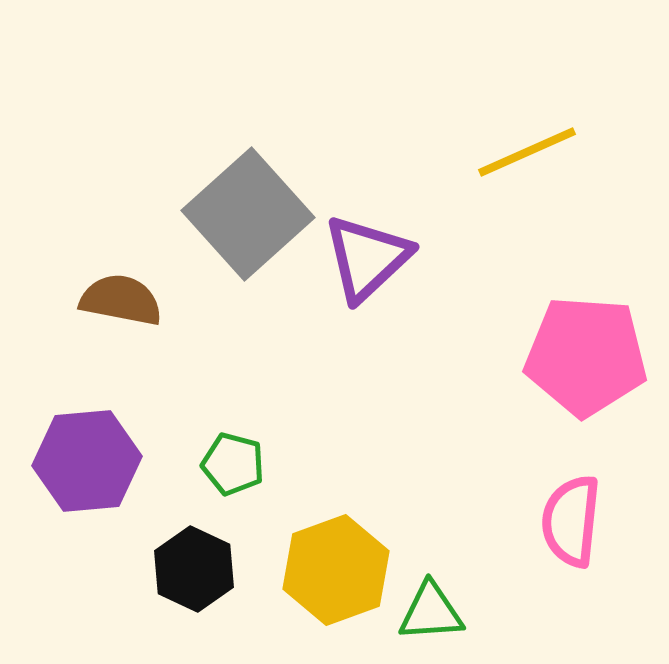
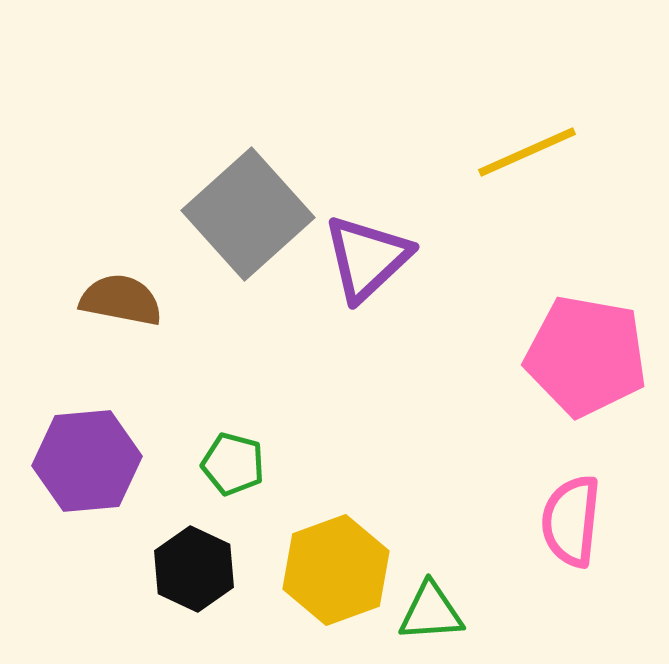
pink pentagon: rotated 6 degrees clockwise
